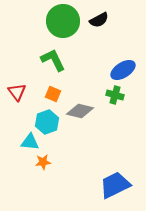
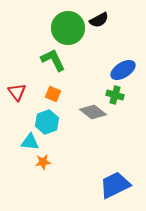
green circle: moved 5 px right, 7 px down
gray diamond: moved 13 px right, 1 px down; rotated 24 degrees clockwise
